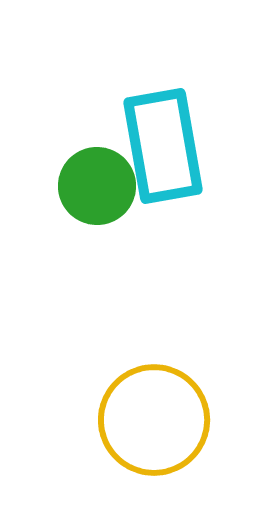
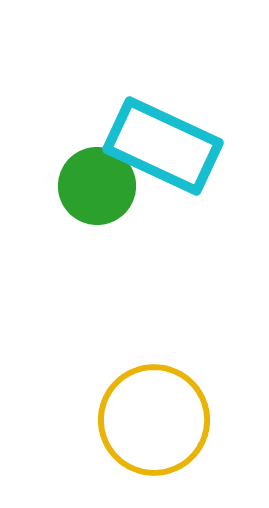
cyan rectangle: rotated 55 degrees counterclockwise
